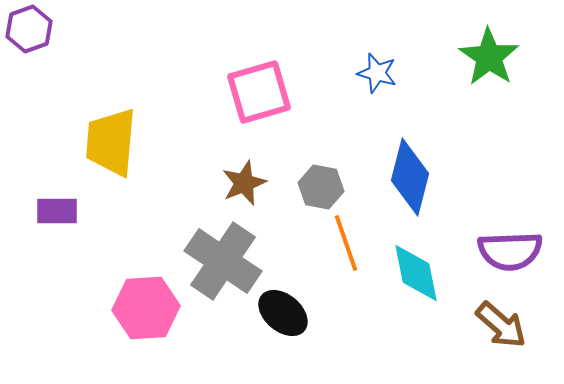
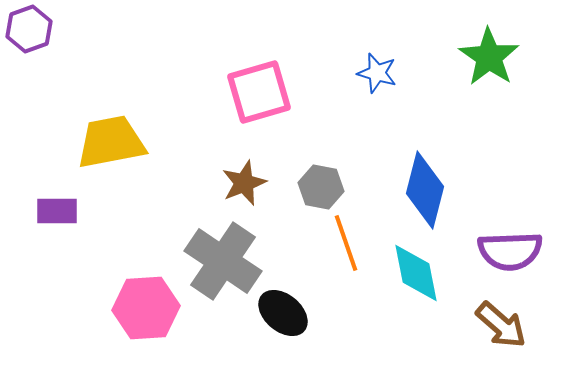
yellow trapezoid: rotated 74 degrees clockwise
blue diamond: moved 15 px right, 13 px down
